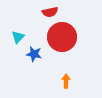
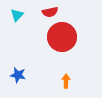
cyan triangle: moved 1 px left, 22 px up
blue star: moved 16 px left, 21 px down
